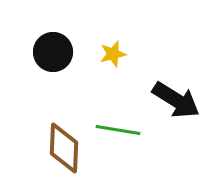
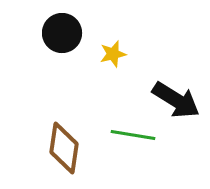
black circle: moved 9 px right, 19 px up
green line: moved 15 px right, 5 px down
brown diamond: rotated 6 degrees clockwise
